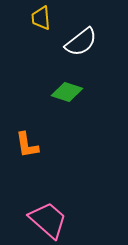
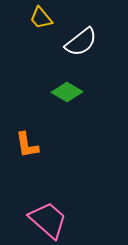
yellow trapezoid: rotated 35 degrees counterclockwise
green diamond: rotated 12 degrees clockwise
